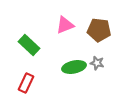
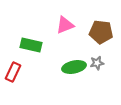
brown pentagon: moved 2 px right, 2 px down
green rectangle: moved 2 px right; rotated 30 degrees counterclockwise
gray star: rotated 24 degrees counterclockwise
red rectangle: moved 13 px left, 11 px up
